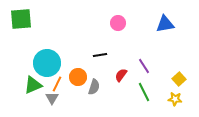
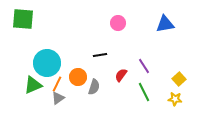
green square: moved 2 px right; rotated 10 degrees clockwise
gray triangle: moved 6 px right; rotated 24 degrees clockwise
